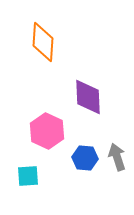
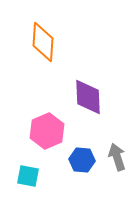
pink hexagon: rotated 12 degrees clockwise
blue hexagon: moved 3 px left, 2 px down
cyan square: rotated 15 degrees clockwise
